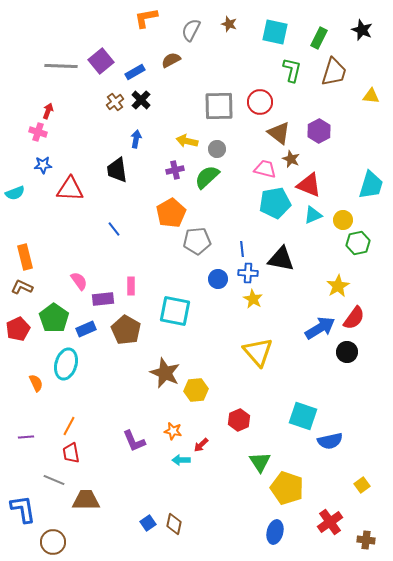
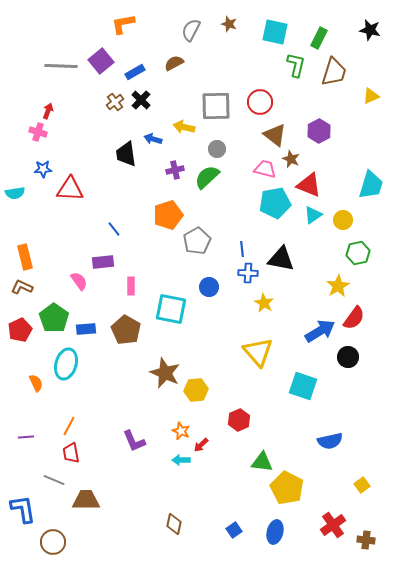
orange L-shape at (146, 18): moved 23 px left, 6 px down
black star at (362, 30): moved 8 px right; rotated 10 degrees counterclockwise
brown semicircle at (171, 60): moved 3 px right, 3 px down
green L-shape at (292, 70): moved 4 px right, 5 px up
yellow triangle at (371, 96): rotated 30 degrees counterclockwise
gray square at (219, 106): moved 3 px left
brown triangle at (279, 133): moved 4 px left, 2 px down
blue arrow at (136, 139): moved 17 px right; rotated 84 degrees counterclockwise
yellow arrow at (187, 141): moved 3 px left, 14 px up
blue star at (43, 165): moved 4 px down
black trapezoid at (117, 170): moved 9 px right, 16 px up
cyan semicircle at (15, 193): rotated 12 degrees clockwise
orange pentagon at (171, 213): moved 3 px left, 2 px down; rotated 12 degrees clockwise
cyan triangle at (313, 215): rotated 12 degrees counterclockwise
gray pentagon at (197, 241): rotated 24 degrees counterclockwise
green hexagon at (358, 243): moved 10 px down
blue circle at (218, 279): moved 9 px left, 8 px down
purple rectangle at (103, 299): moved 37 px up
yellow star at (253, 299): moved 11 px right, 4 px down
cyan square at (175, 311): moved 4 px left, 2 px up
blue arrow at (320, 328): moved 3 px down
red pentagon at (18, 329): moved 2 px right, 1 px down
blue rectangle at (86, 329): rotated 18 degrees clockwise
black circle at (347, 352): moved 1 px right, 5 px down
cyan square at (303, 416): moved 30 px up
orange star at (173, 431): moved 8 px right; rotated 12 degrees clockwise
green triangle at (260, 462): moved 2 px right; rotated 50 degrees counterclockwise
yellow pentagon at (287, 488): rotated 8 degrees clockwise
red cross at (330, 522): moved 3 px right, 3 px down
blue square at (148, 523): moved 86 px right, 7 px down
